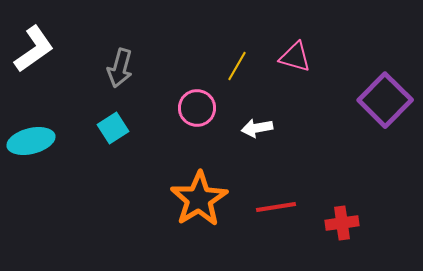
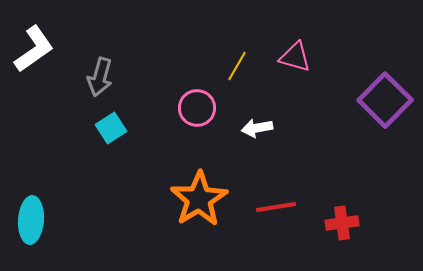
gray arrow: moved 20 px left, 9 px down
cyan square: moved 2 px left
cyan ellipse: moved 79 px down; rotated 72 degrees counterclockwise
